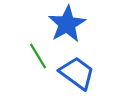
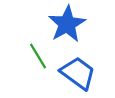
blue trapezoid: moved 1 px right
